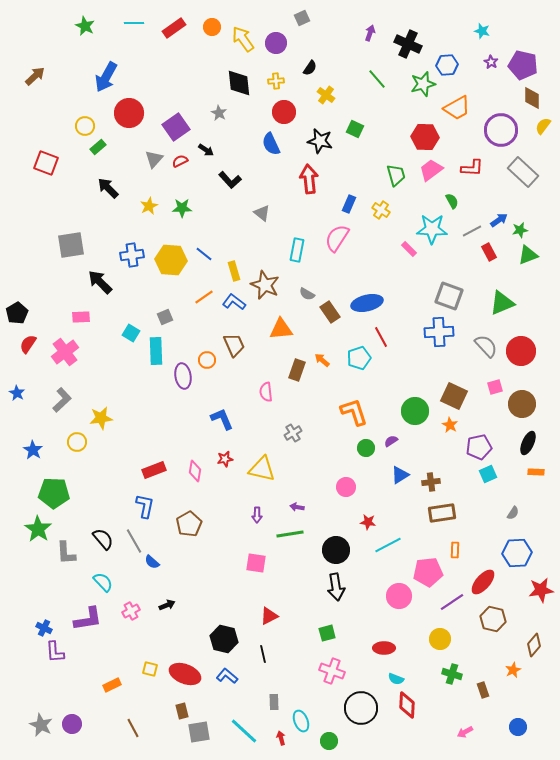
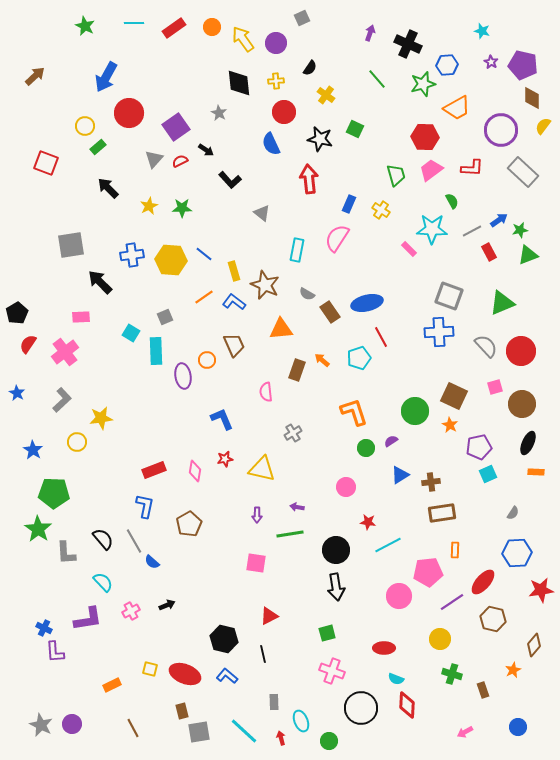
black star at (320, 141): moved 2 px up
